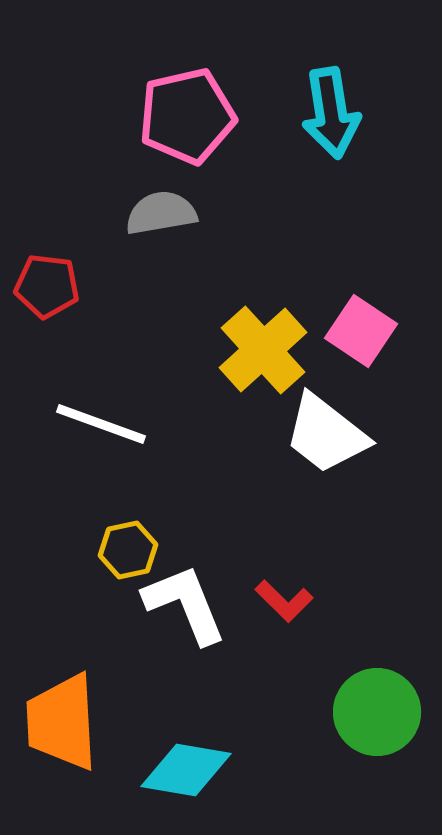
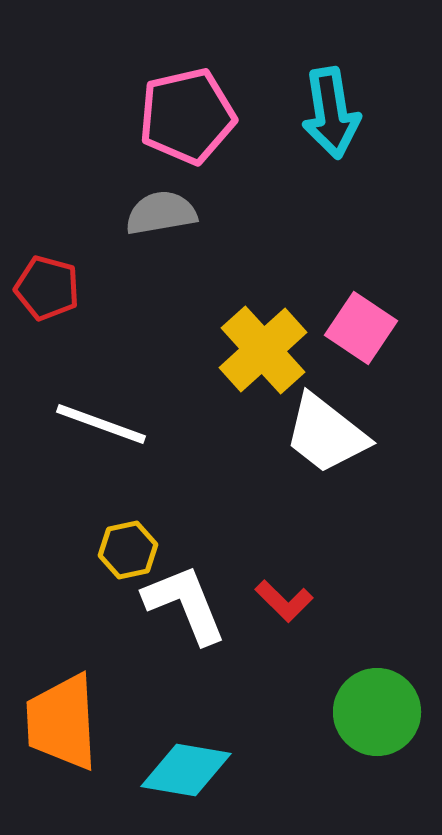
red pentagon: moved 2 px down; rotated 8 degrees clockwise
pink square: moved 3 px up
